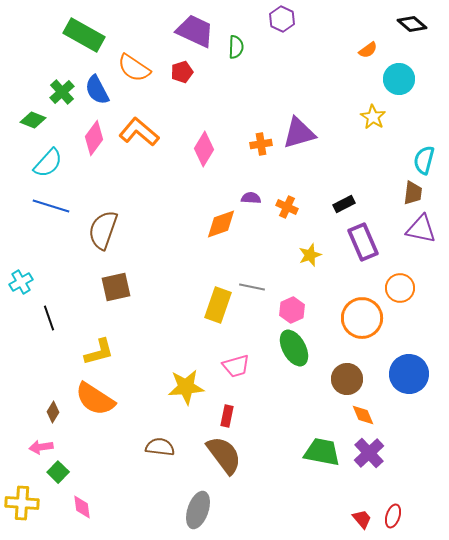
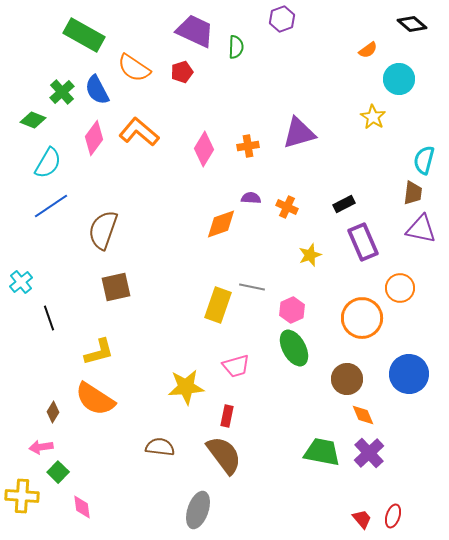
purple hexagon at (282, 19): rotated 15 degrees clockwise
orange cross at (261, 144): moved 13 px left, 2 px down
cyan semicircle at (48, 163): rotated 12 degrees counterclockwise
blue line at (51, 206): rotated 51 degrees counterclockwise
cyan cross at (21, 282): rotated 10 degrees counterclockwise
yellow cross at (22, 503): moved 7 px up
